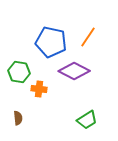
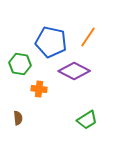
green hexagon: moved 1 px right, 8 px up
